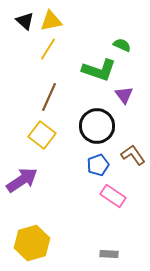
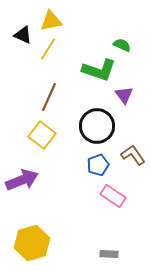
black triangle: moved 2 px left, 14 px down; rotated 18 degrees counterclockwise
purple arrow: rotated 12 degrees clockwise
